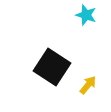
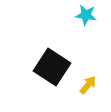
cyan star: rotated 10 degrees counterclockwise
